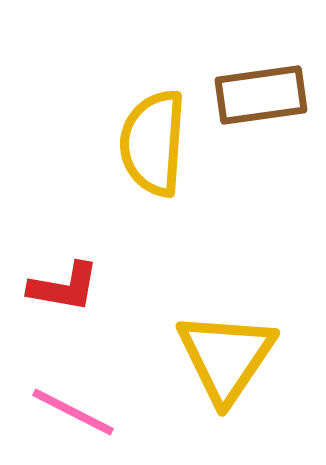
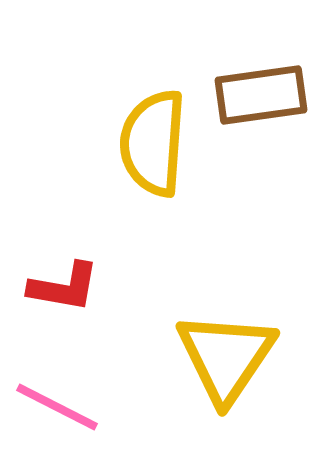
pink line: moved 16 px left, 5 px up
